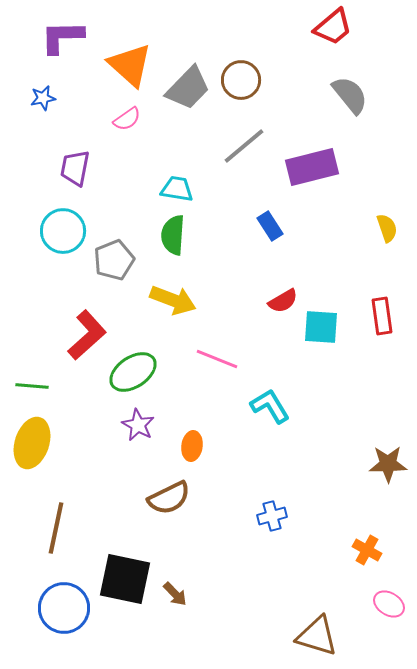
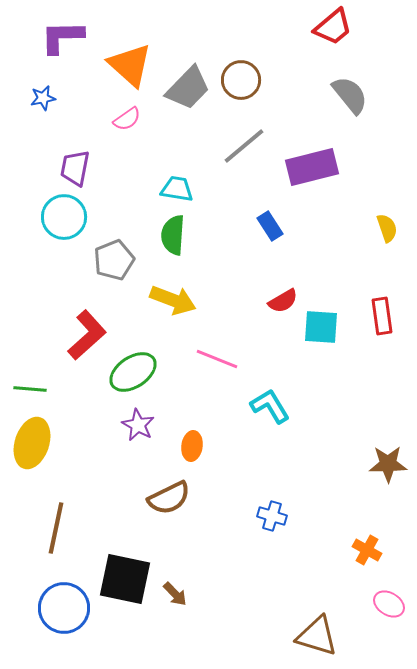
cyan circle: moved 1 px right, 14 px up
green line: moved 2 px left, 3 px down
blue cross: rotated 32 degrees clockwise
